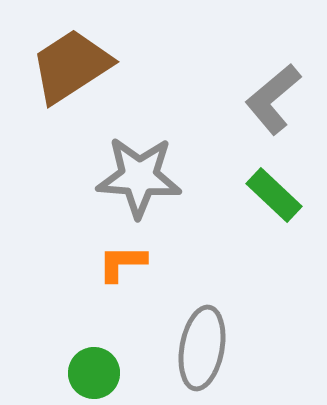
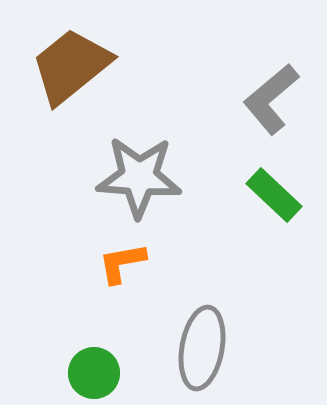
brown trapezoid: rotated 6 degrees counterclockwise
gray L-shape: moved 2 px left
orange L-shape: rotated 10 degrees counterclockwise
